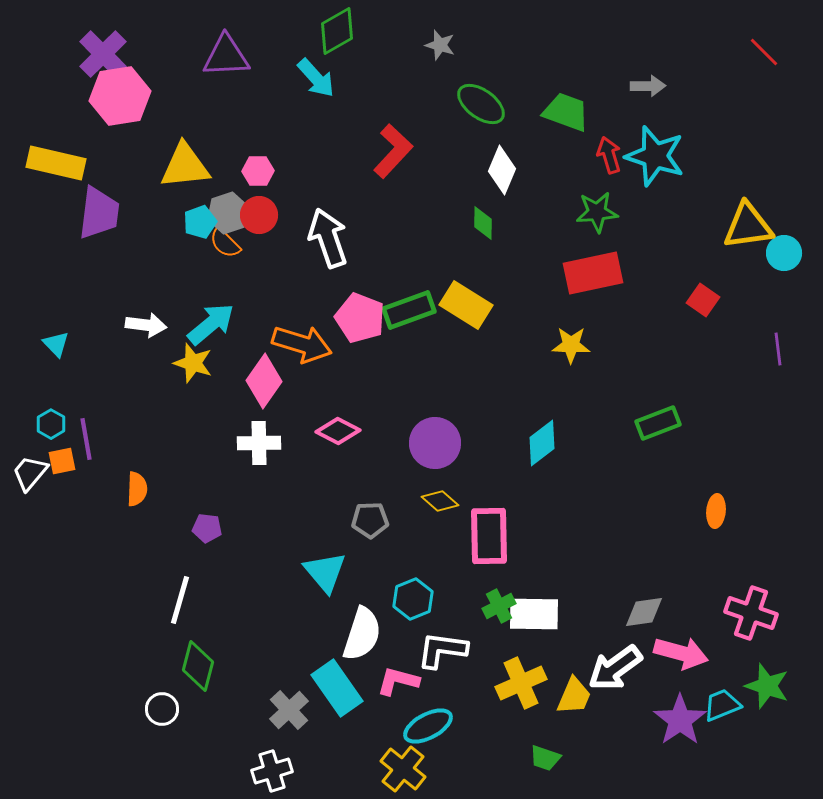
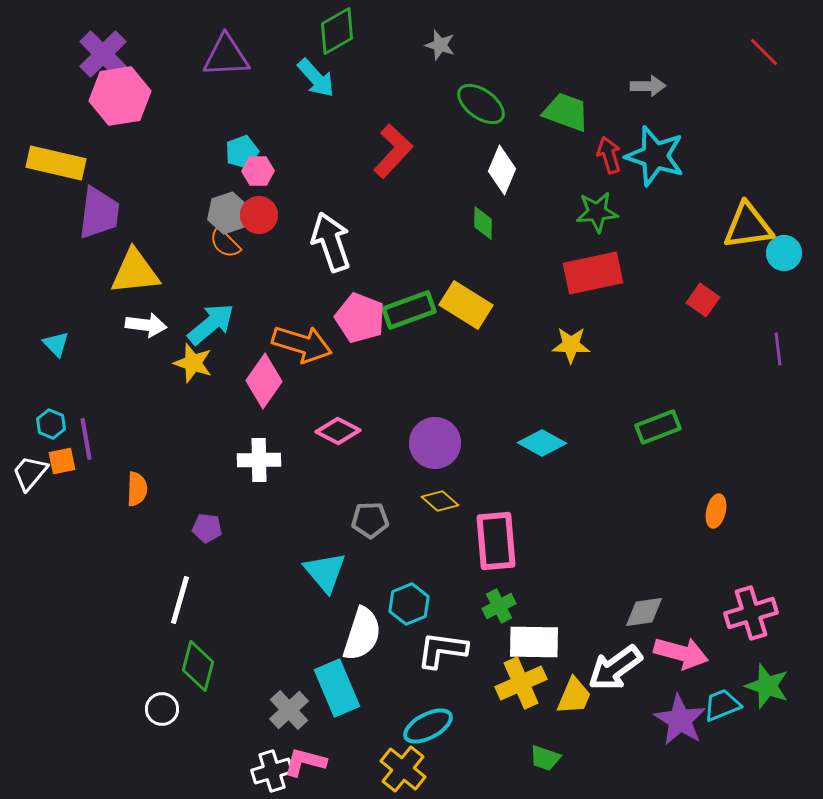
yellow triangle at (185, 166): moved 50 px left, 106 px down
cyan pentagon at (200, 222): moved 42 px right, 70 px up
white arrow at (328, 238): moved 3 px right, 4 px down
green rectangle at (658, 423): moved 4 px down
cyan hexagon at (51, 424): rotated 8 degrees counterclockwise
white cross at (259, 443): moved 17 px down
cyan diamond at (542, 443): rotated 66 degrees clockwise
orange ellipse at (716, 511): rotated 8 degrees clockwise
pink rectangle at (489, 536): moved 7 px right, 5 px down; rotated 4 degrees counterclockwise
cyan hexagon at (413, 599): moved 4 px left, 5 px down
pink cross at (751, 613): rotated 36 degrees counterclockwise
white rectangle at (534, 614): moved 28 px down
pink L-shape at (398, 681): moved 93 px left, 81 px down
cyan rectangle at (337, 688): rotated 12 degrees clockwise
purple star at (680, 720): rotated 6 degrees counterclockwise
